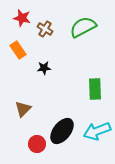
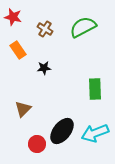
red star: moved 9 px left, 1 px up
cyan arrow: moved 2 px left, 2 px down
